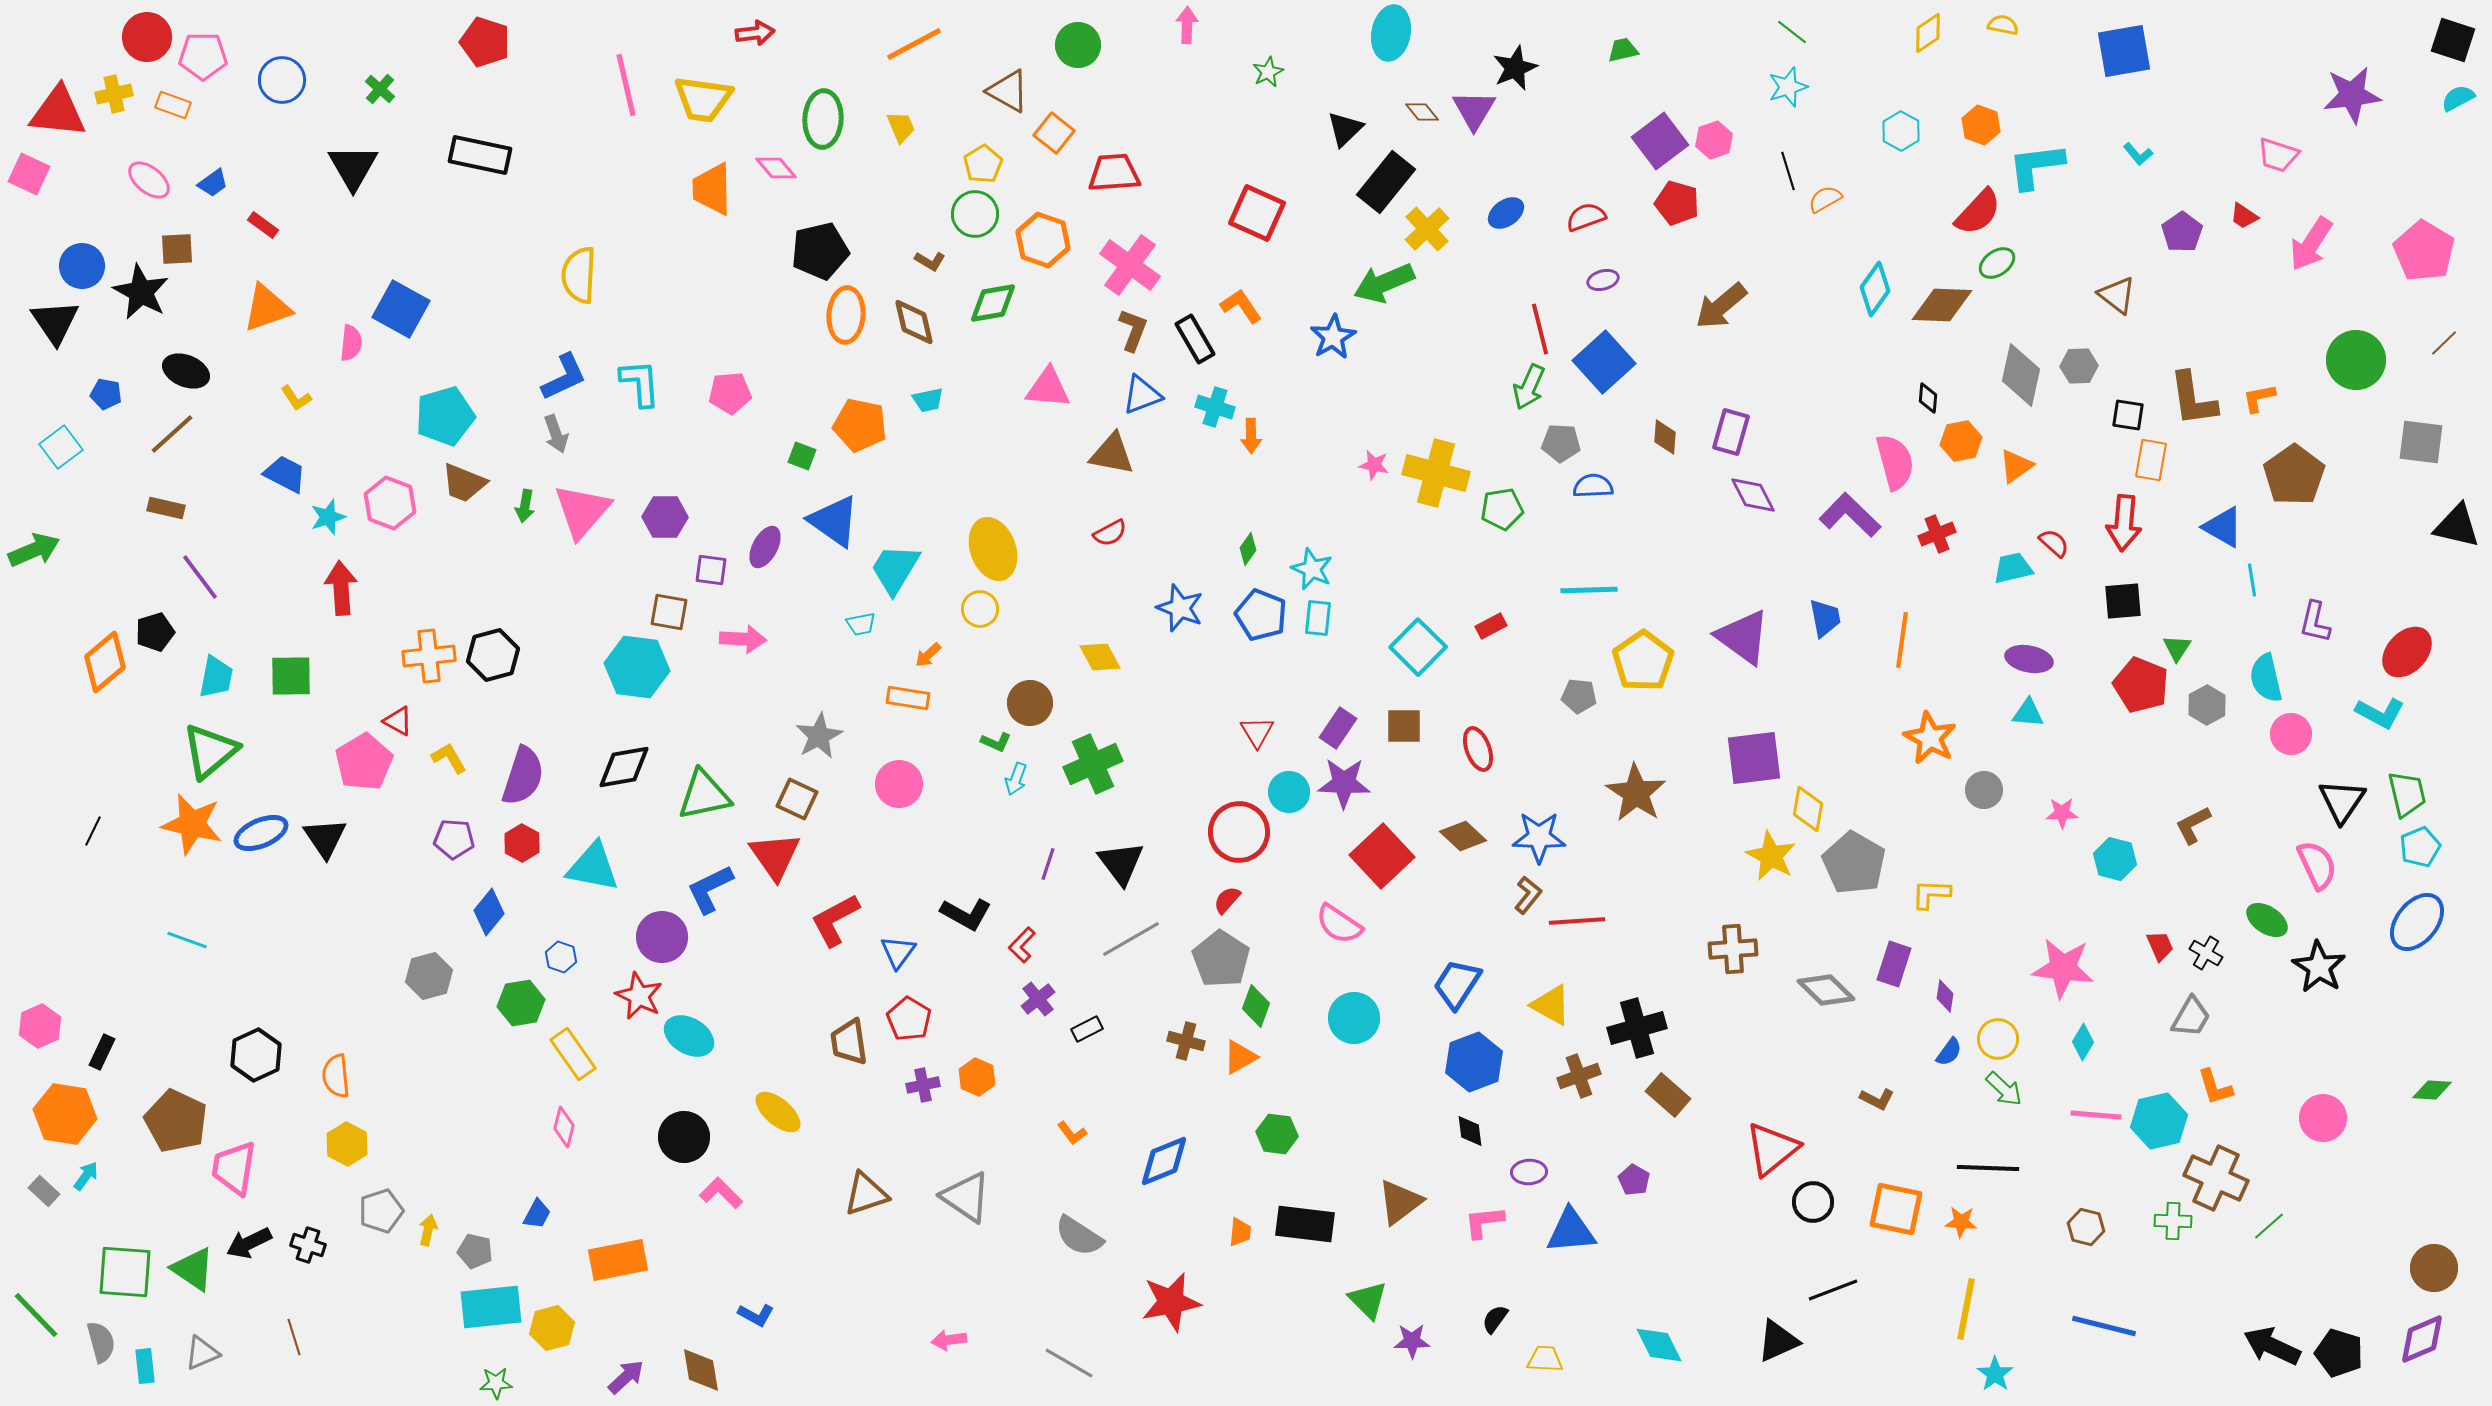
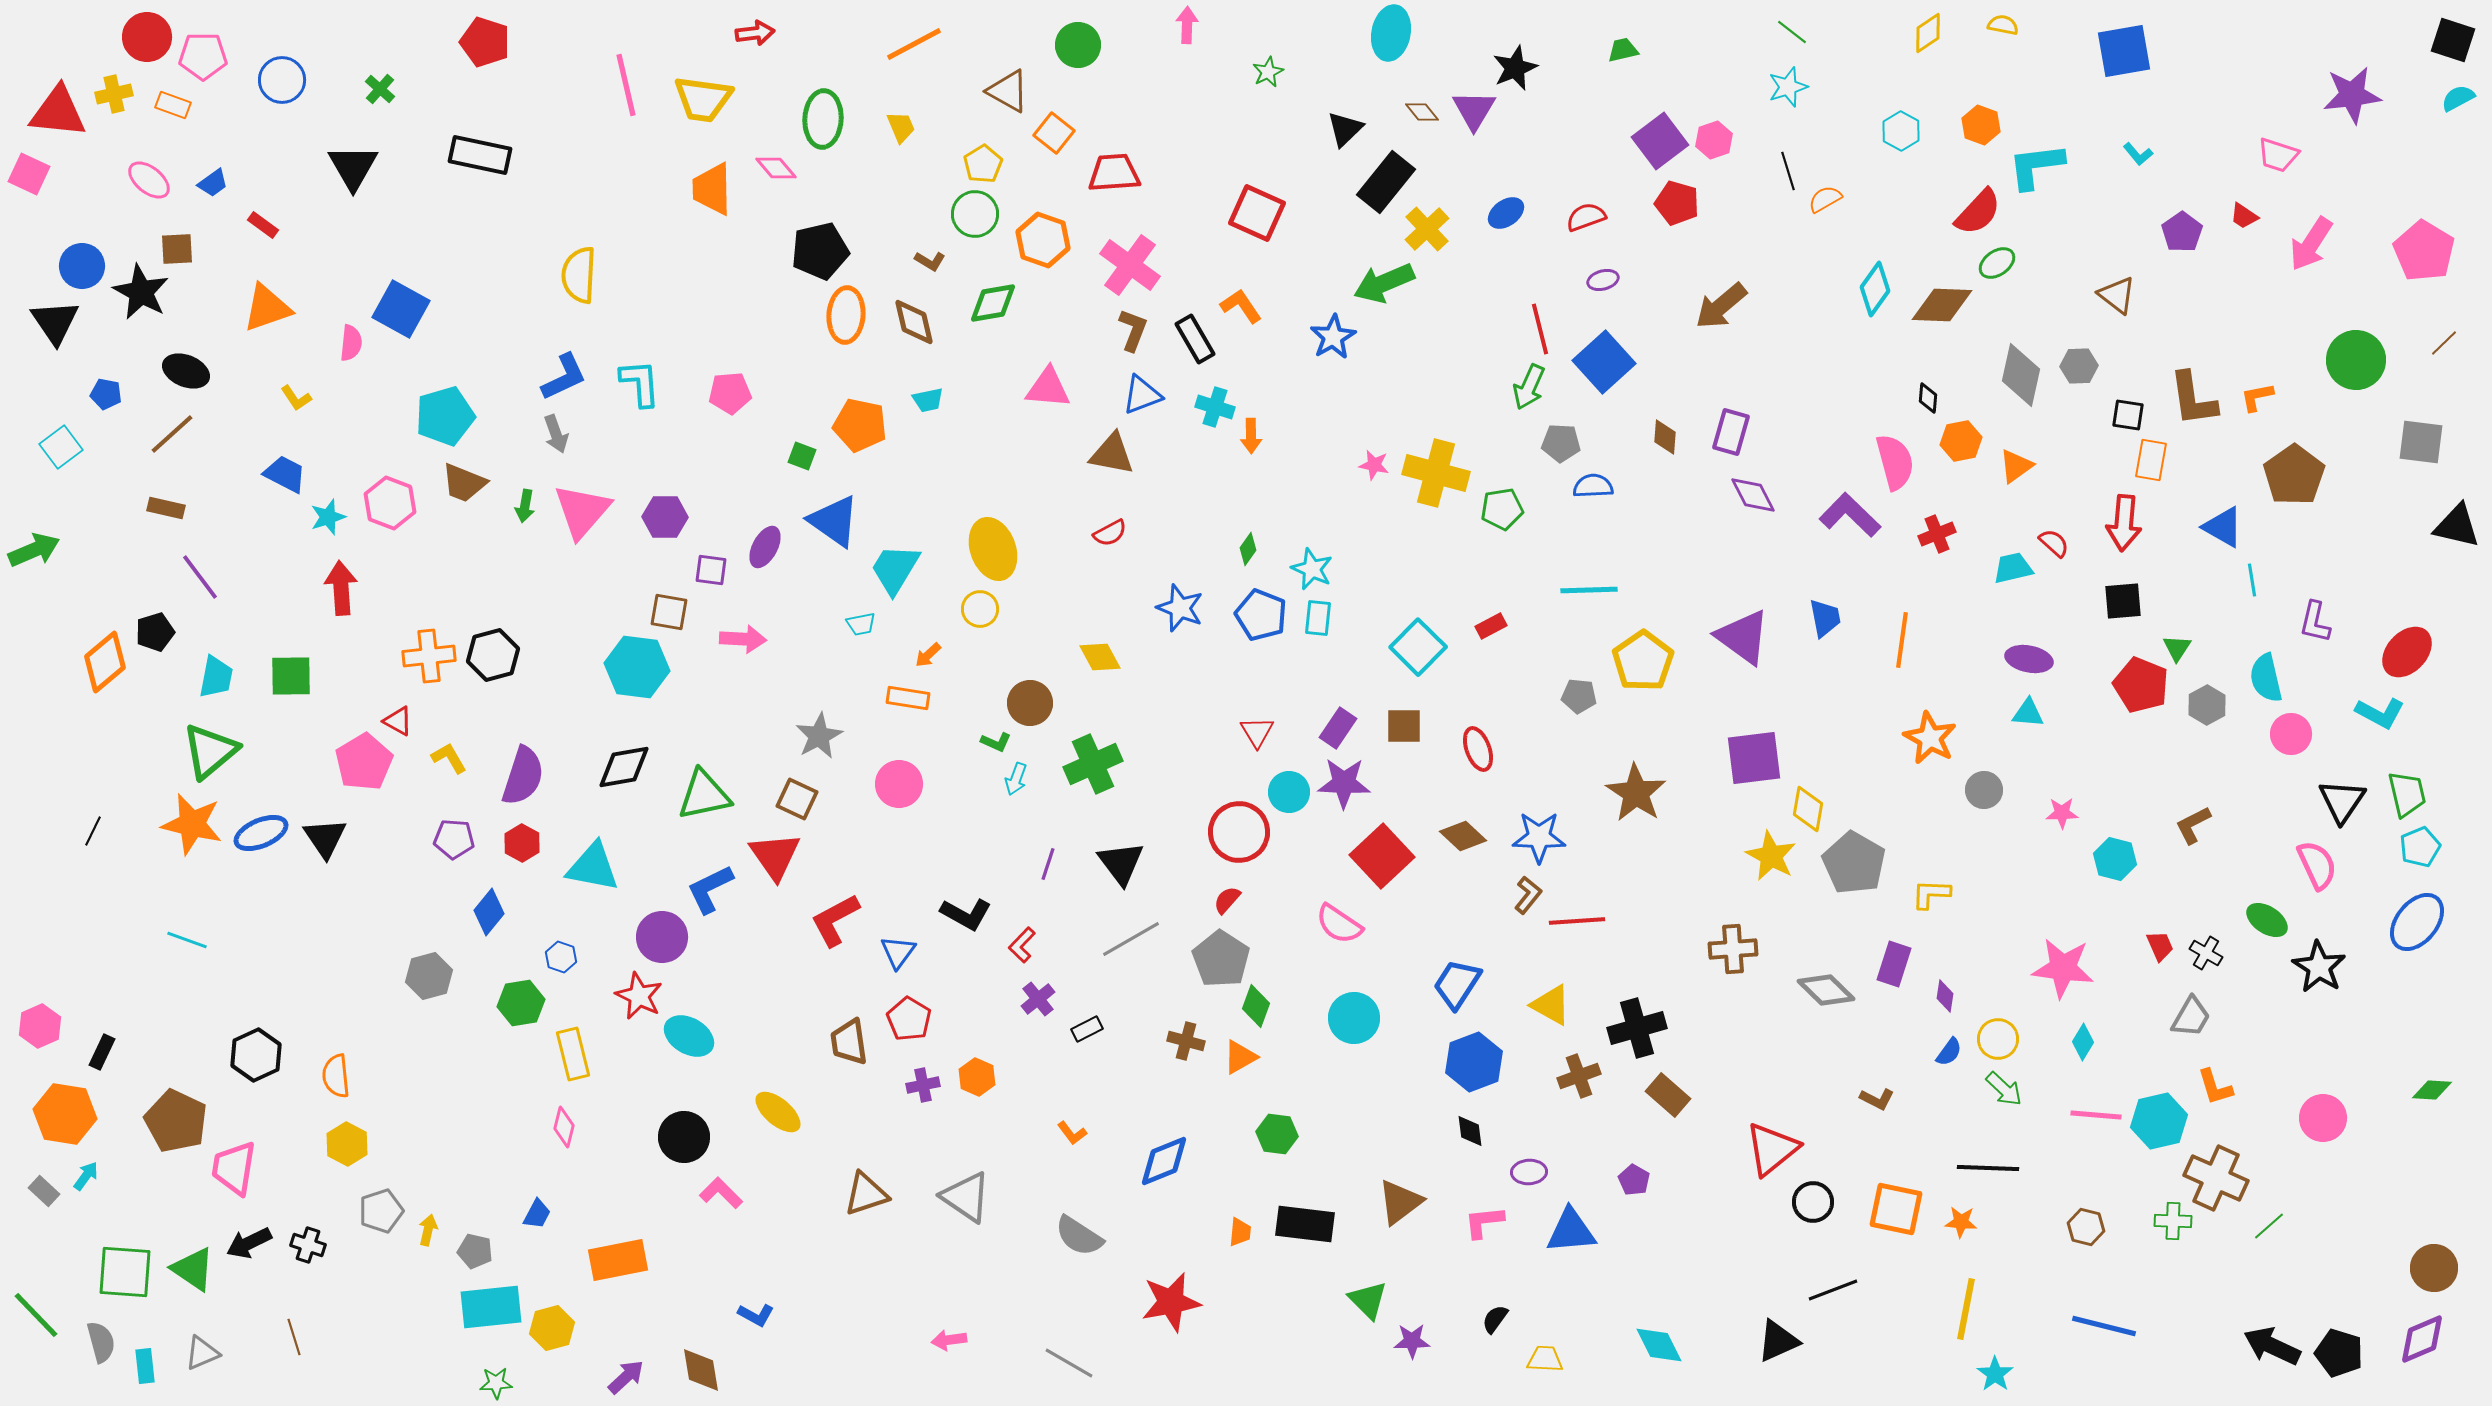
orange L-shape at (2259, 398): moved 2 px left, 1 px up
yellow rectangle at (573, 1054): rotated 21 degrees clockwise
